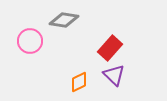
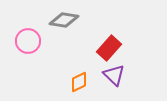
pink circle: moved 2 px left
red rectangle: moved 1 px left
